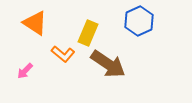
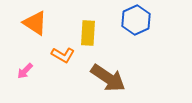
blue hexagon: moved 3 px left, 1 px up
yellow rectangle: rotated 20 degrees counterclockwise
orange L-shape: moved 1 px down; rotated 10 degrees counterclockwise
brown arrow: moved 14 px down
